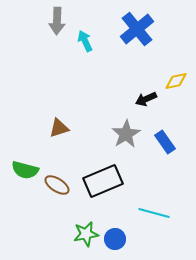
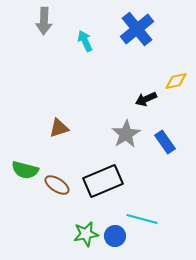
gray arrow: moved 13 px left
cyan line: moved 12 px left, 6 px down
blue circle: moved 3 px up
